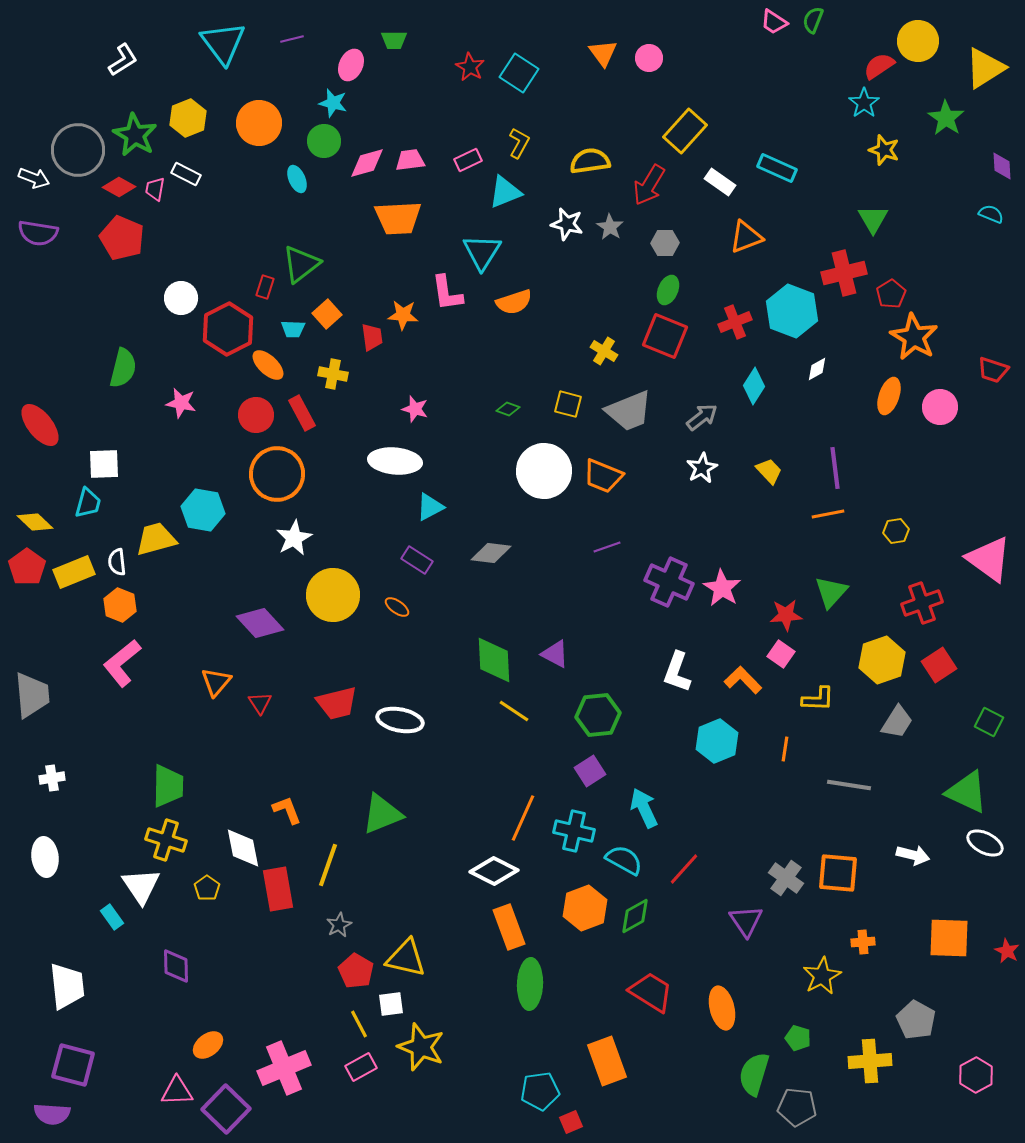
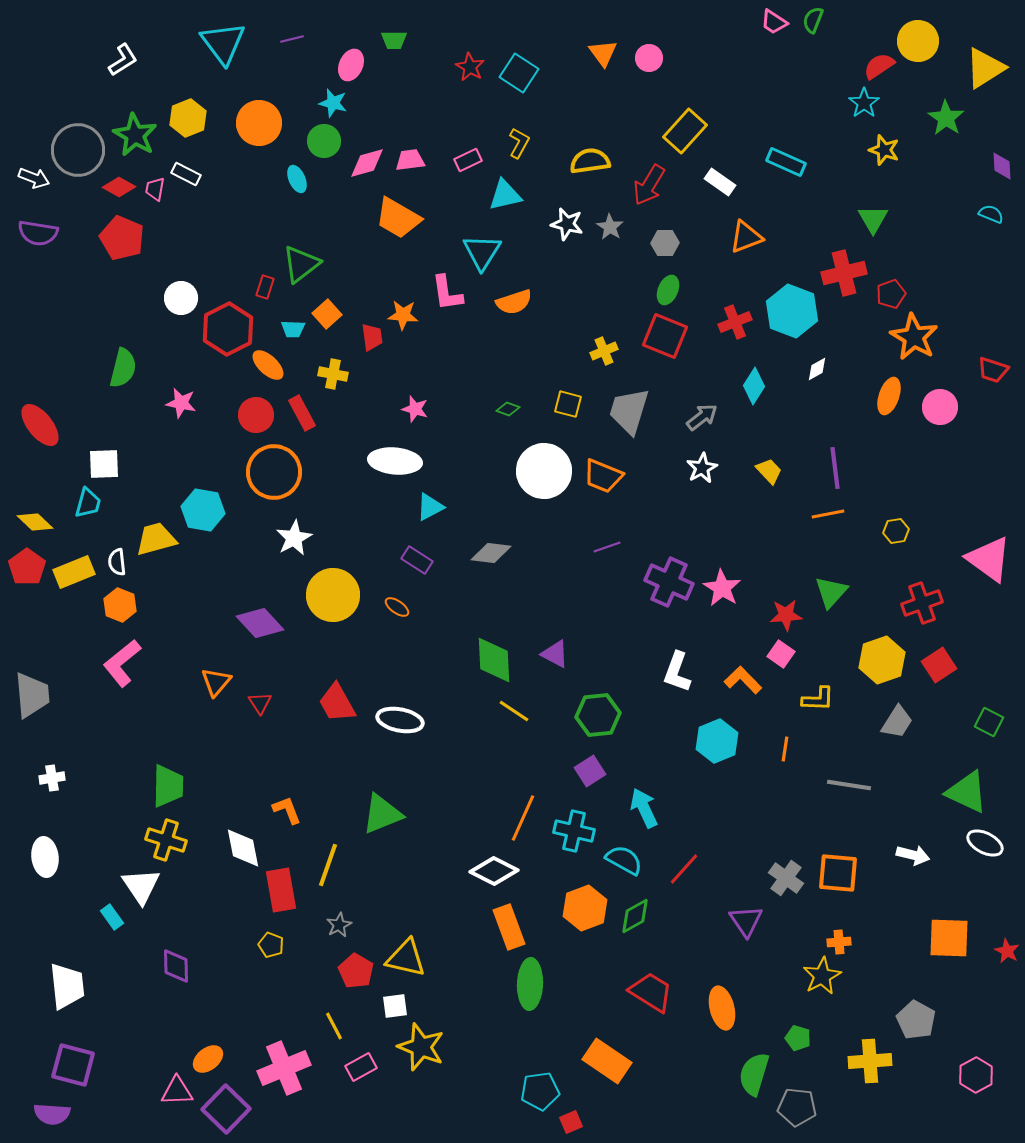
cyan rectangle at (777, 168): moved 9 px right, 6 px up
cyan triangle at (505, 192): moved 3 px down; rotated 9 degrees clockwise
orange trapezoid at (398, 218): rotated 33 degrees clockwise
red pentagon at (891, 294): rotated 12 degrees clockwise
yellow cross at (604, 351): rotated 36 degrees clockwise
gray trapezoid at (629, 411): rotated 129 degrees clockwise
orange circle at (277, 474): moved 3 px left, 2 px up
red trapezoid at (337, 703): rotated 75 degrees clockwise
yellow pentagon at (207, 888): moved 64 px right, 57 px down; rotated 15 degrees counterclockwise
red rectangle at (278, 889): moved 3 px right, 1 px down
orange cross at (863, 942): moved 24 px left
white square at (391, 1004): moved 4 px right, 2 px down
yellow line at (359, 1024): moved 25 px left, 2 px down
orange ellipse at (208, 1045): moved 14 px down
orange rectangle at (607, 1061): rotated 36 degrees counterclockwise
